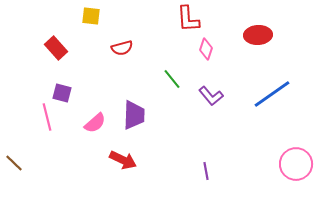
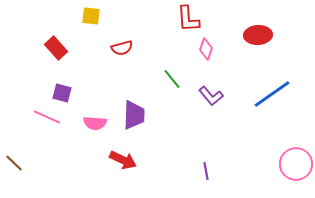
pink line: rotated 52 degrees counterclockwise
pink semicircle: rotated 45 degrees clockwise
